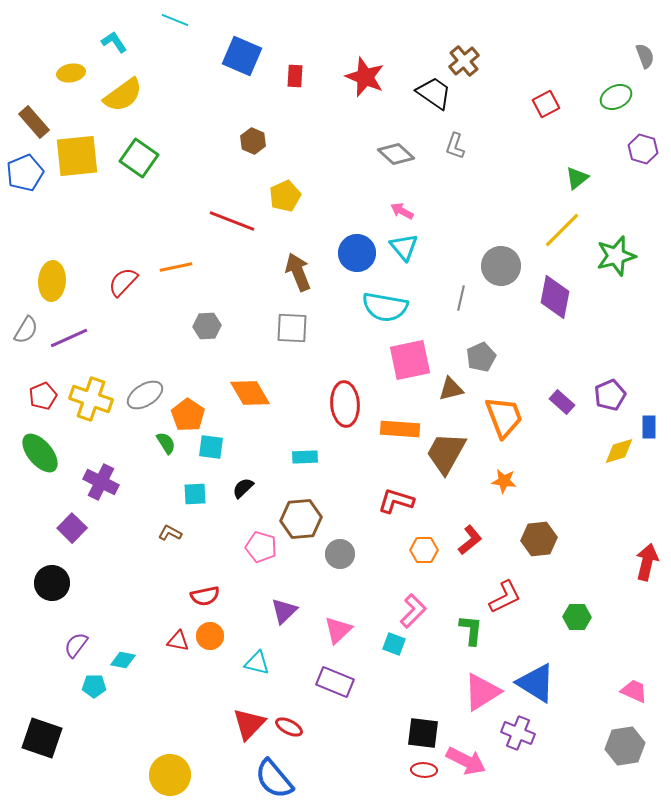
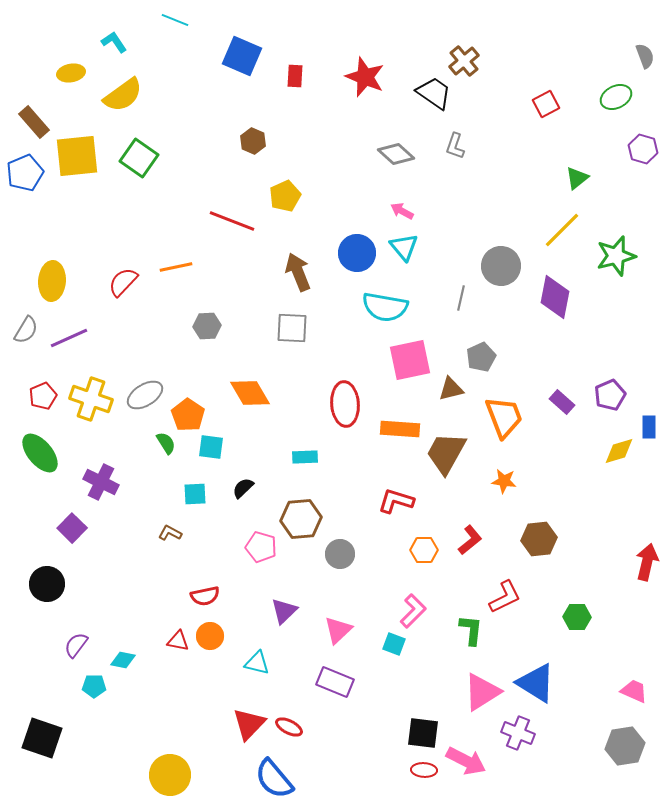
black circle at (52, 583): moved 5 px left, 1 px down
